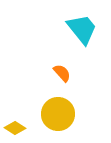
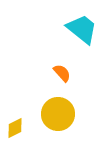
cyan trapezoid: rotated 12 degrees counterclockwise
yellow diamond: rotated 60 degrees counterclockwise
